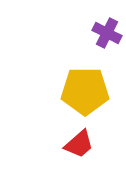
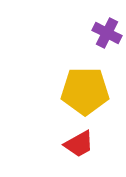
red trapezoid: rotated 12 degrees clockwise
